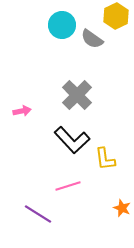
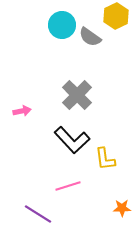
gray semicircle: moved 2 px left, 2 px up
orange star: rotated 24 degrees counterclockwise
